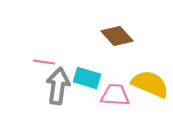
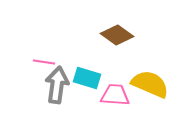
brown diamond: moved 1 px up; rotated 12 degrees counterclockwise
gray arrow: moved 1 px left, 1 px up
